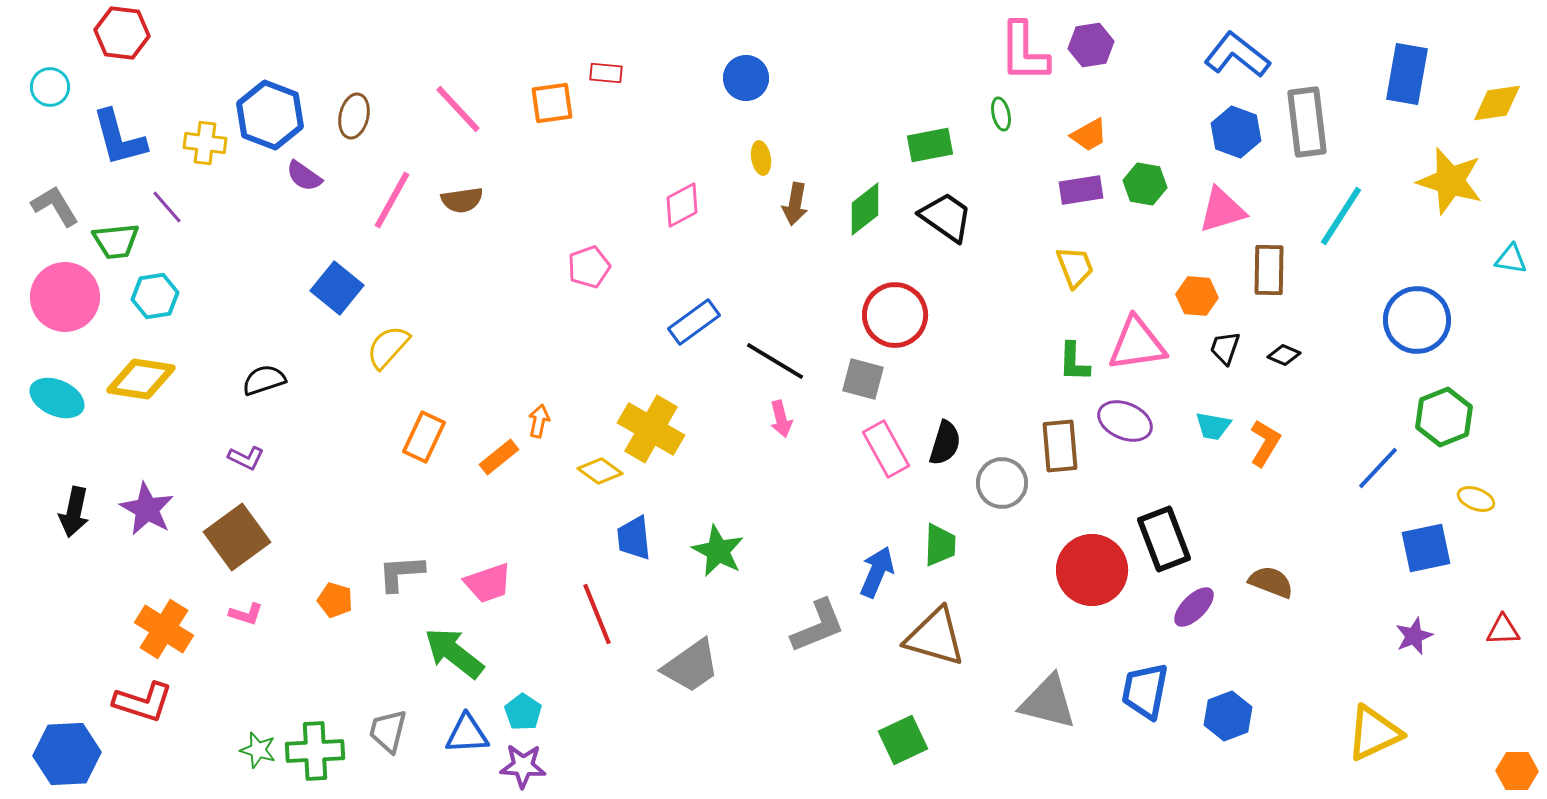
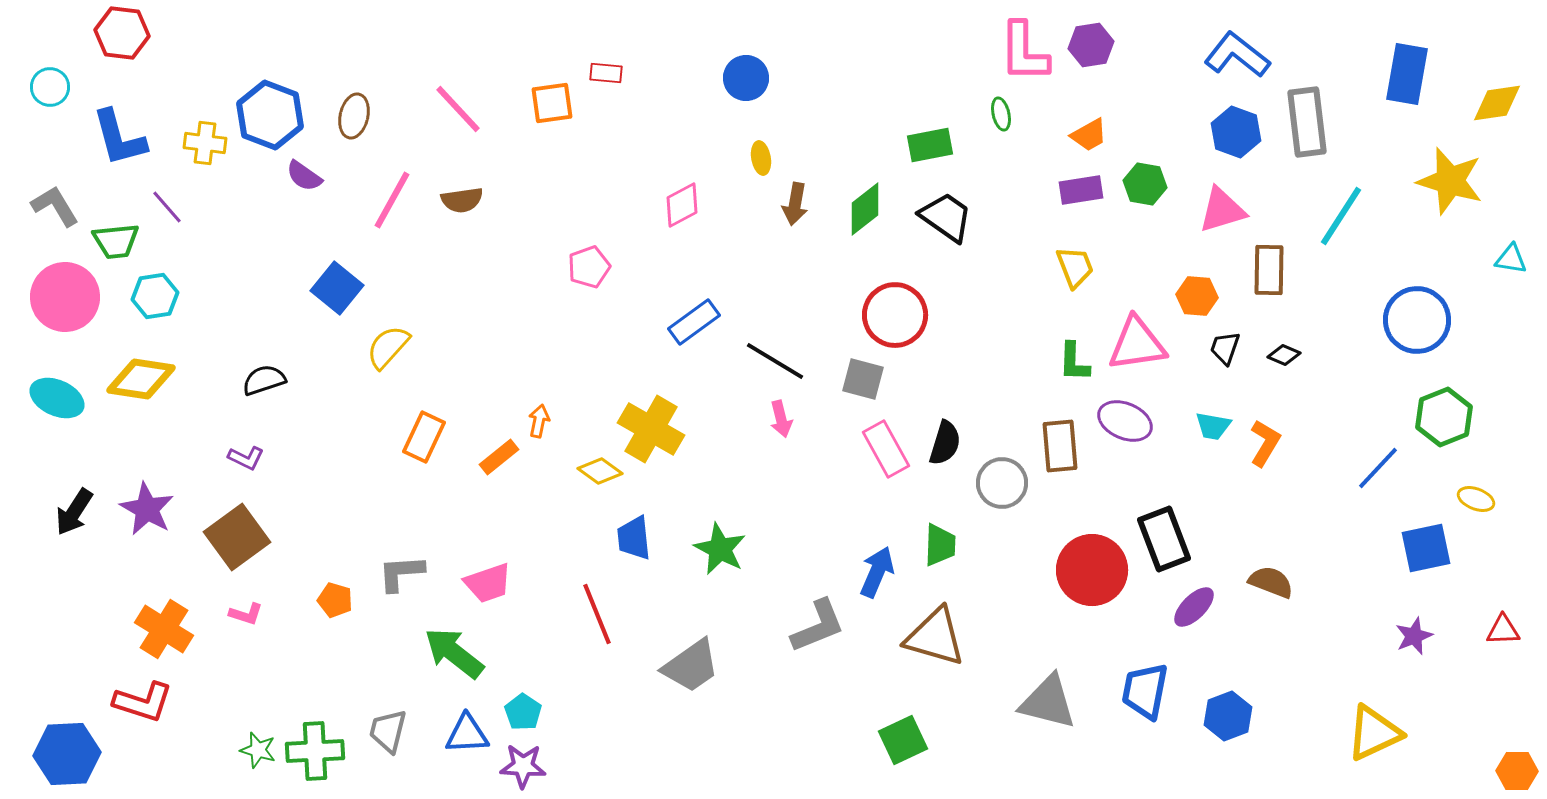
black arrow at (74, 512): rotated 21 degrees clockwise
green star at (718, 551): moved 2 px right, 2 px up
